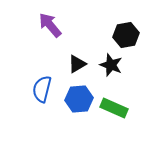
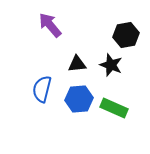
black triangle: rotated 24 degrees clockwise
